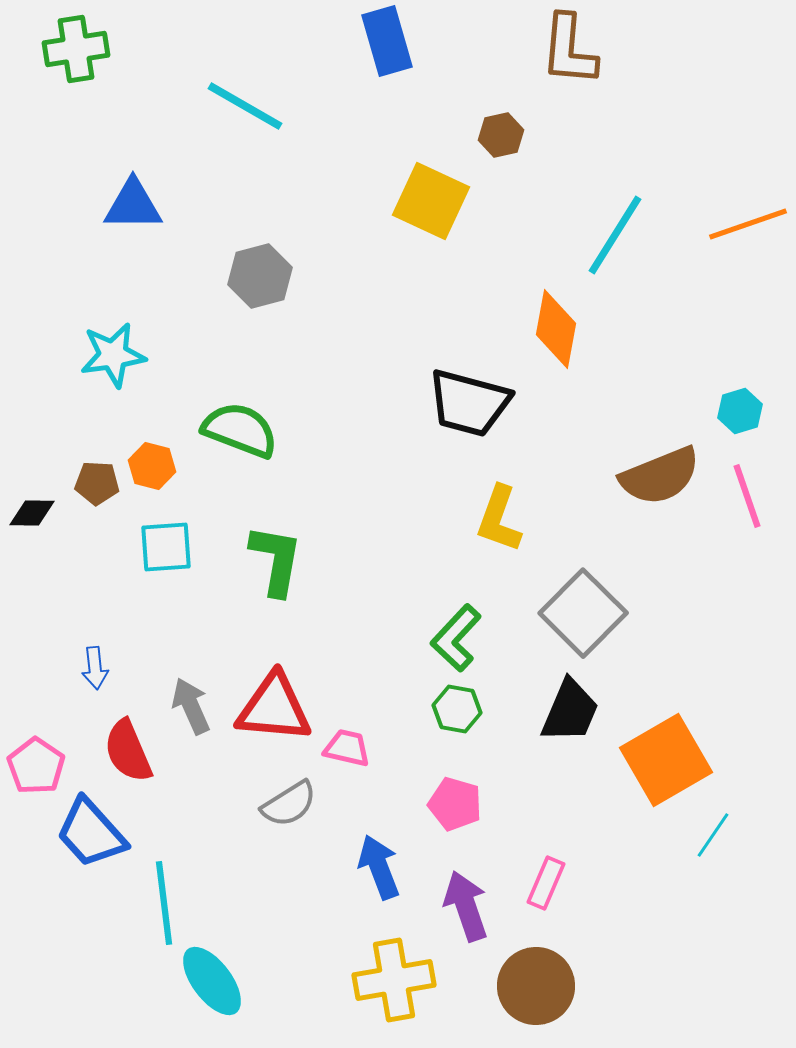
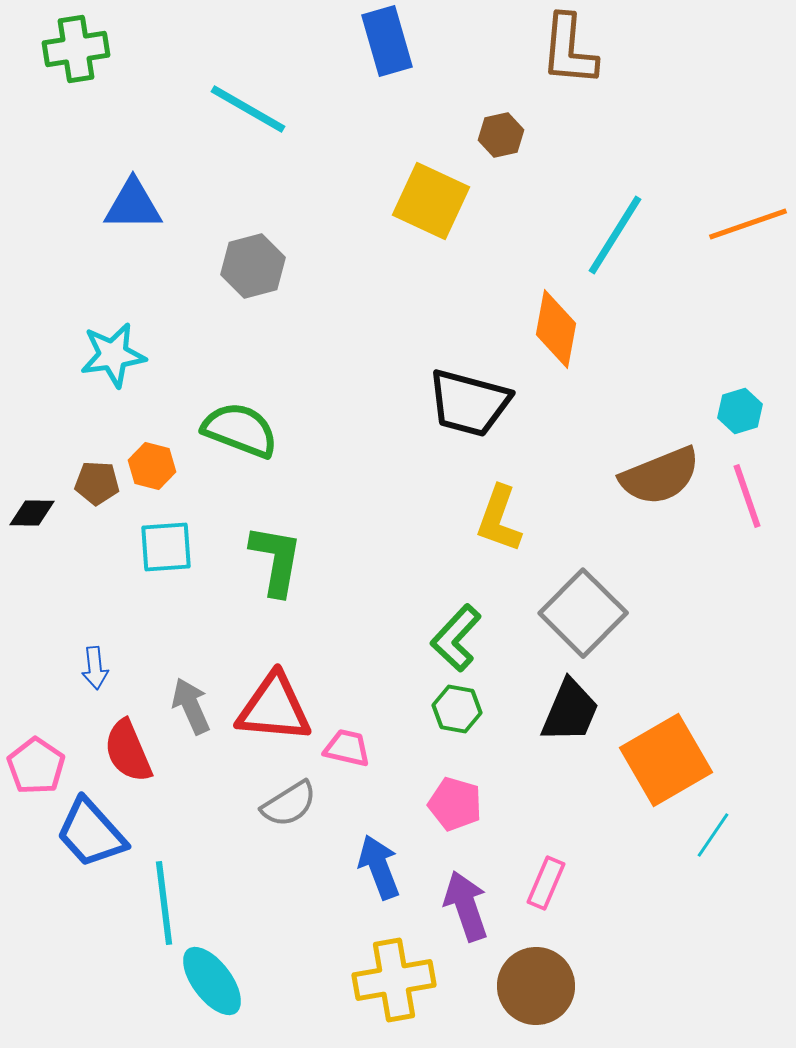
cyan line at (245, 106): moved 3 px right, 3 px down
gray hexagon at (260, 276): moved 7 px left, 10 px up
